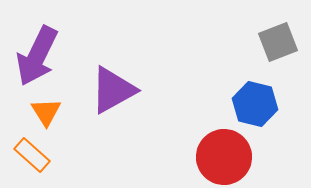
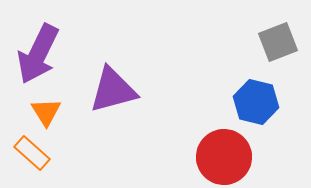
purple arrow: moved 1 px right, 2 px up
purple triangle: rotated 14 degrees clockwise
blue hexagon: moved 1 px right, 2 px up
orange rectangle: moved 2 px up
